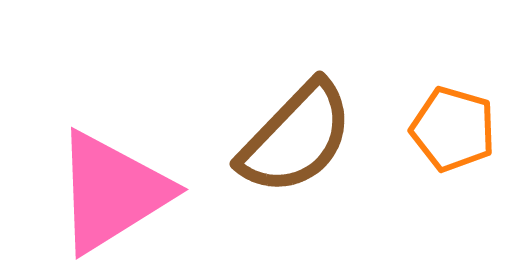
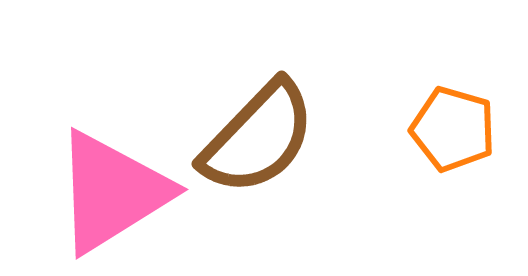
brown semicircle: moved 38 px left
